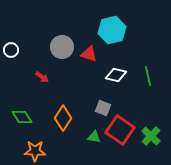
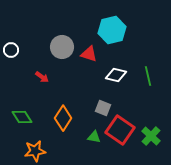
orange star: rotated 10 degrees counterclockwise
